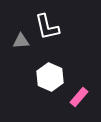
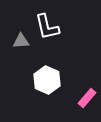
white hexagon: moved 3 px left, 3 px down
pink rectangle: moved 8 px right, 1 px down
